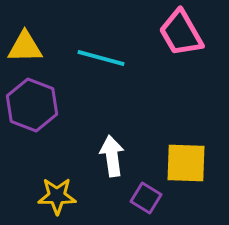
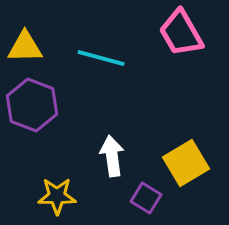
yellow square: rotated 33 degrees counterclockwise
